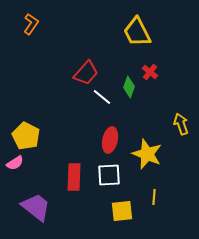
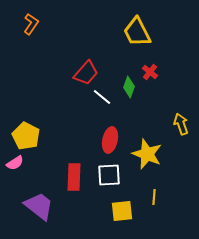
purple trapezoid: moved 3 px right, 1 px up
